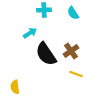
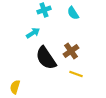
cyan cross: rotated 16 degrees counterclockwise
cyan arrow: moved 3 px right
black semicircle: moved 4 px down
yellow semicircle: rotated 24 degrees clockwise
